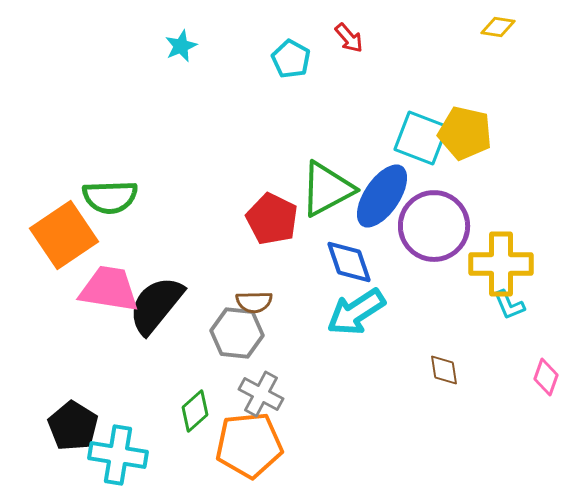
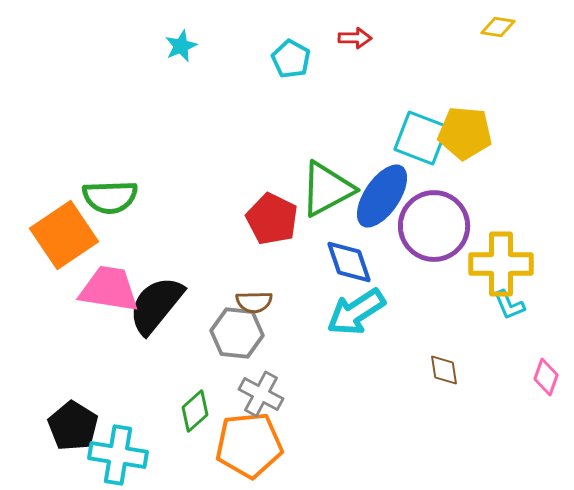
red arrow: moved 6 px right; rotated 48 degrees counterclockwise
yellow pentagon: rotated 8 degrees counterclockwise
